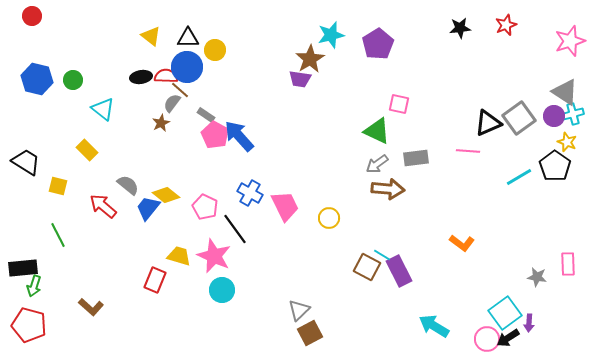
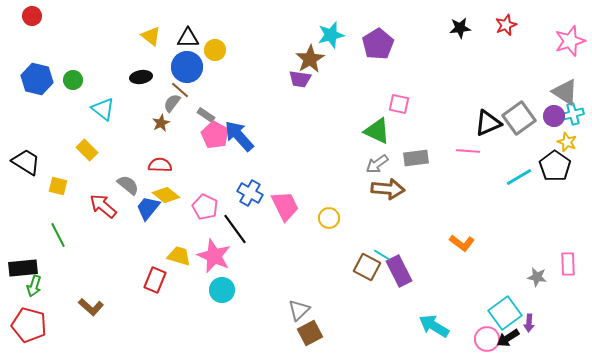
red semicircle at (166, 76): moved 6 px left, 89 px down
